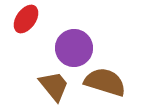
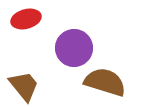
red ellipse: rotated 40 degrees clockwise
brown trapezoid: moved 30 px left
